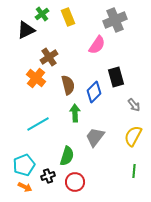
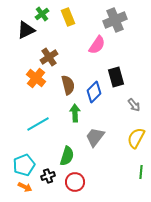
yellow semicircle: moved 3 px right, 2 px down
green line: moved 7 px right, 1 px down
